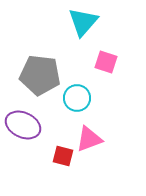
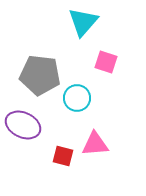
pink triangle: moved 6 px right, 5 px down; rotated 16 degrees clockwise
